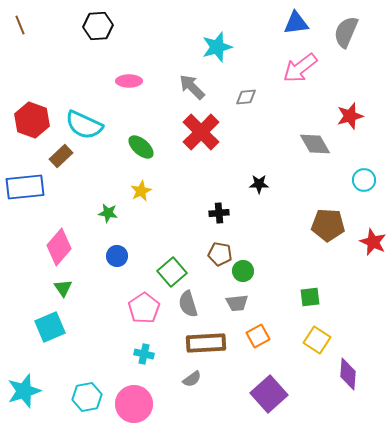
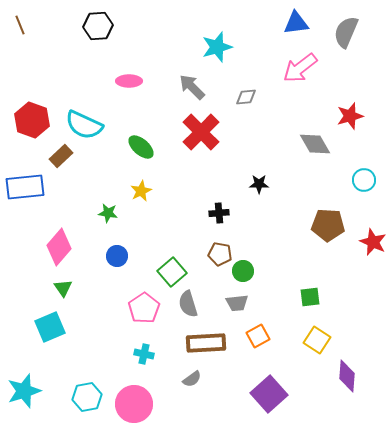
purple diamond at (348, 374): moved 1 px left, 2 px down
